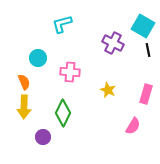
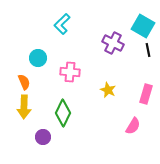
cyan L-shape: rotated 30 degrees counterclockwise
